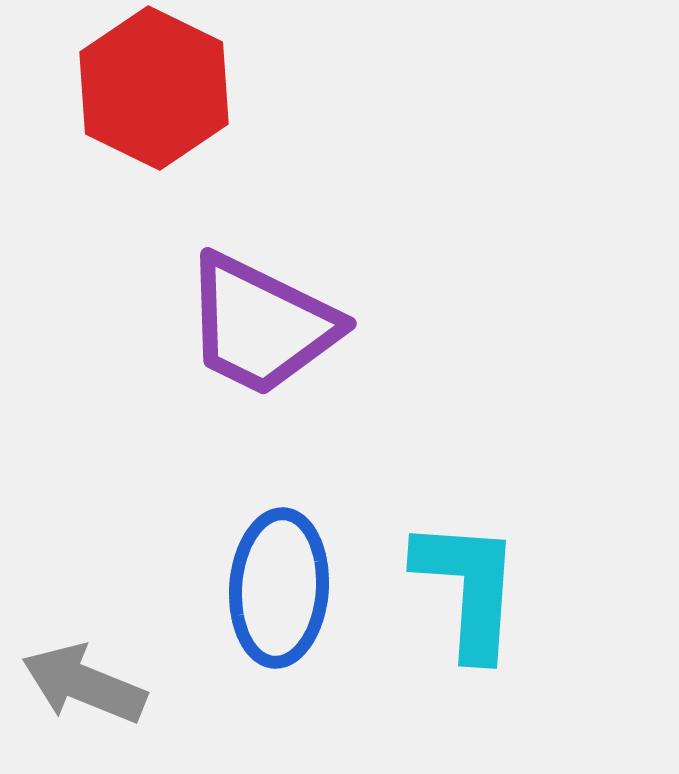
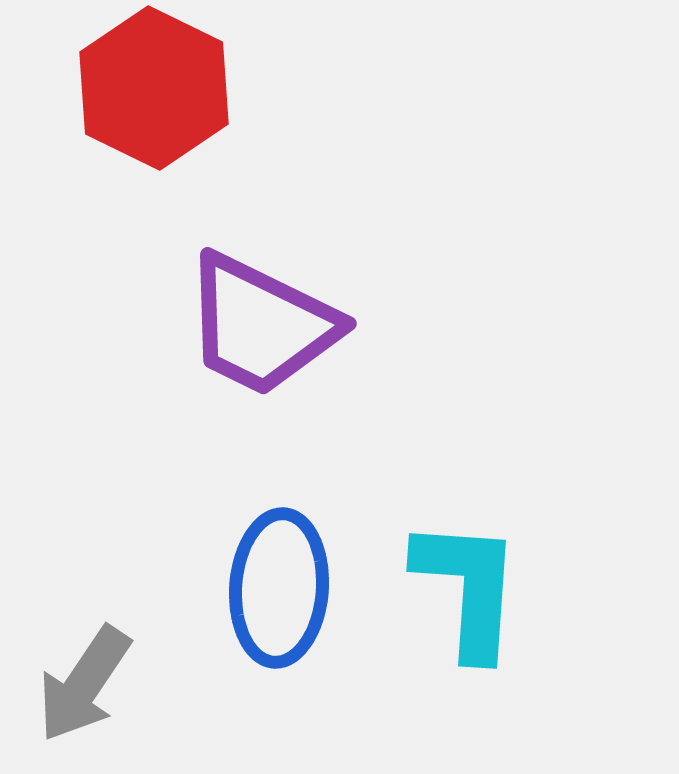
gray arrow: rotated 78 degrees counterclockwise
